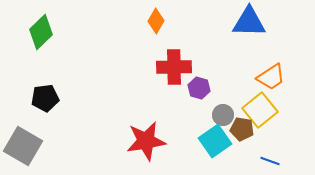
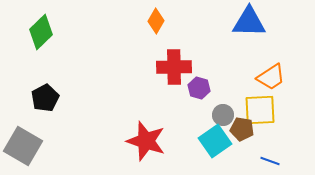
black pentagon: rotated 20 degrees counterclockwise
yellow square: rotated 36 degrees clockwise
red star: rotated 27 degrees clockwise
